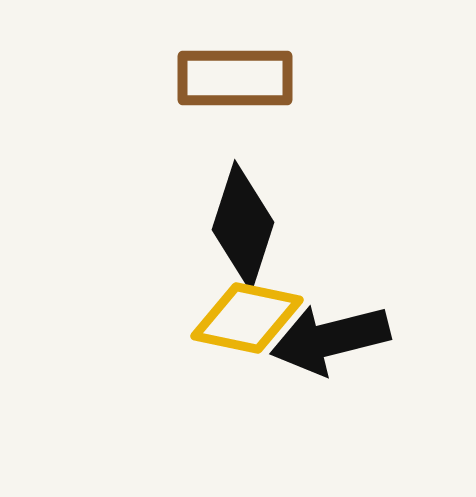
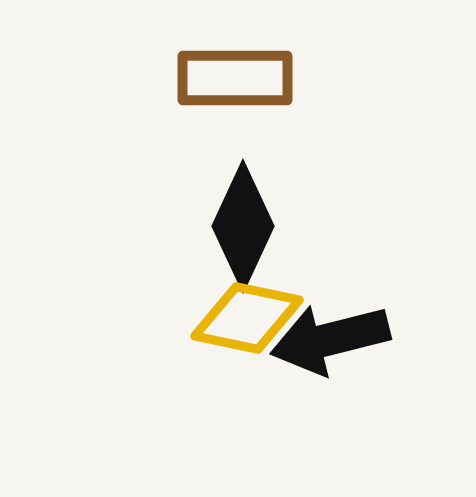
black diamond: rotated 7 degrees clockwise
